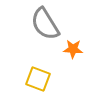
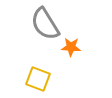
orange star: moved 2 px left, 2 px up
